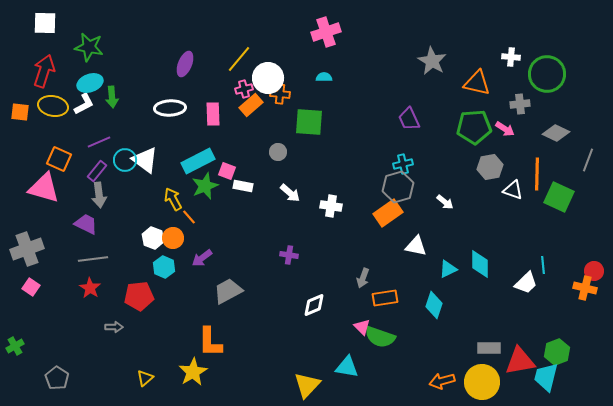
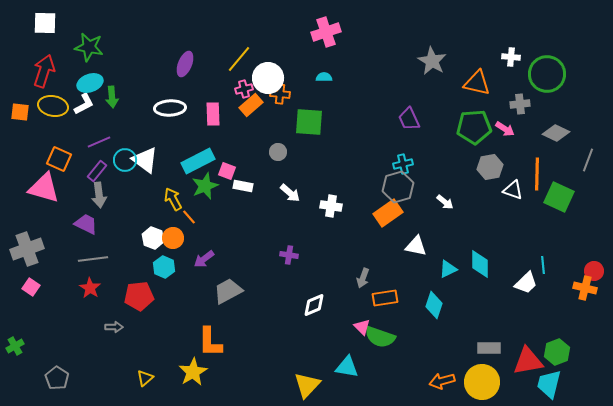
purple arrow at (202, 258): moved 2 px right, 1 px down
red triangle at (520, 361): moved 8 px right
cyan trapezoid at (546, 377): moved 3 px right, 7 px down
